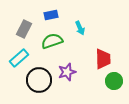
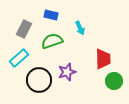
blue rectangle: rotated 24 degrees clockwise
